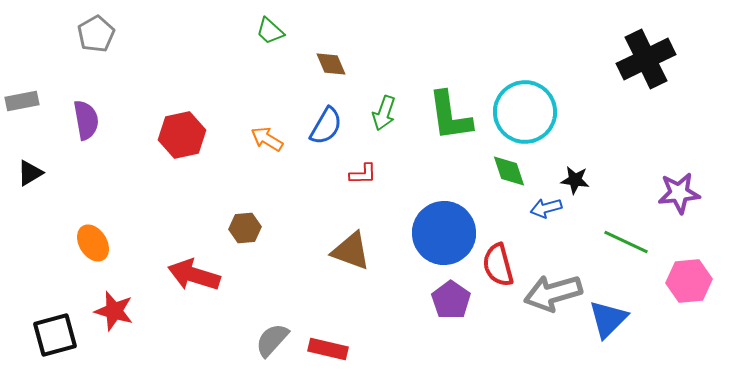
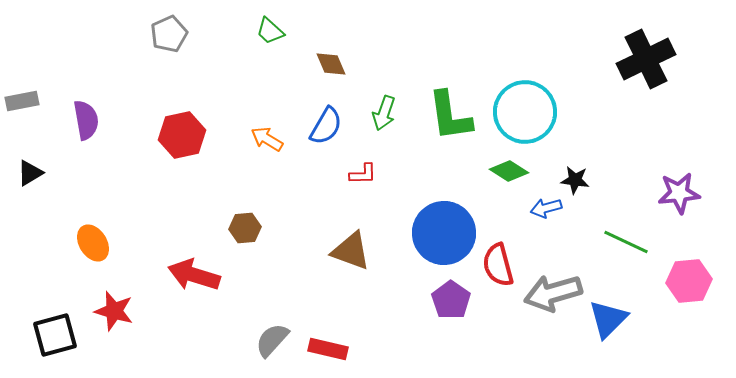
gray pentagon: moved 73 px right; rotated 6 degrees clockwise
green diamond: rotated 39 degrees counterclockwise
